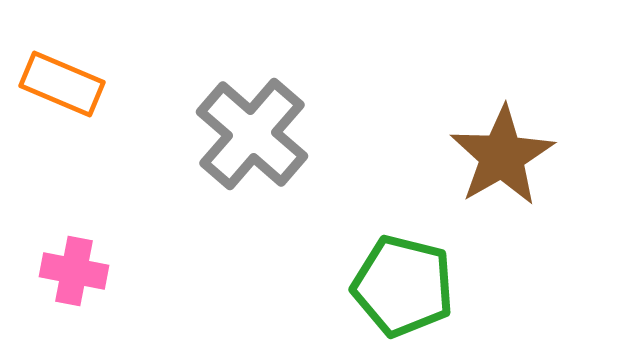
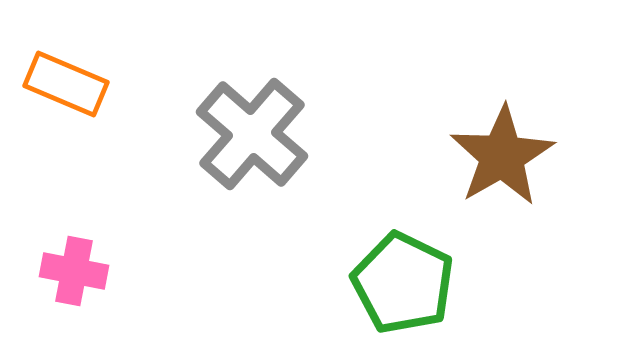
orange rectangle: moved 4 px right
green pentagon: moved 3 px up; rotated 12 degrees clockwise
